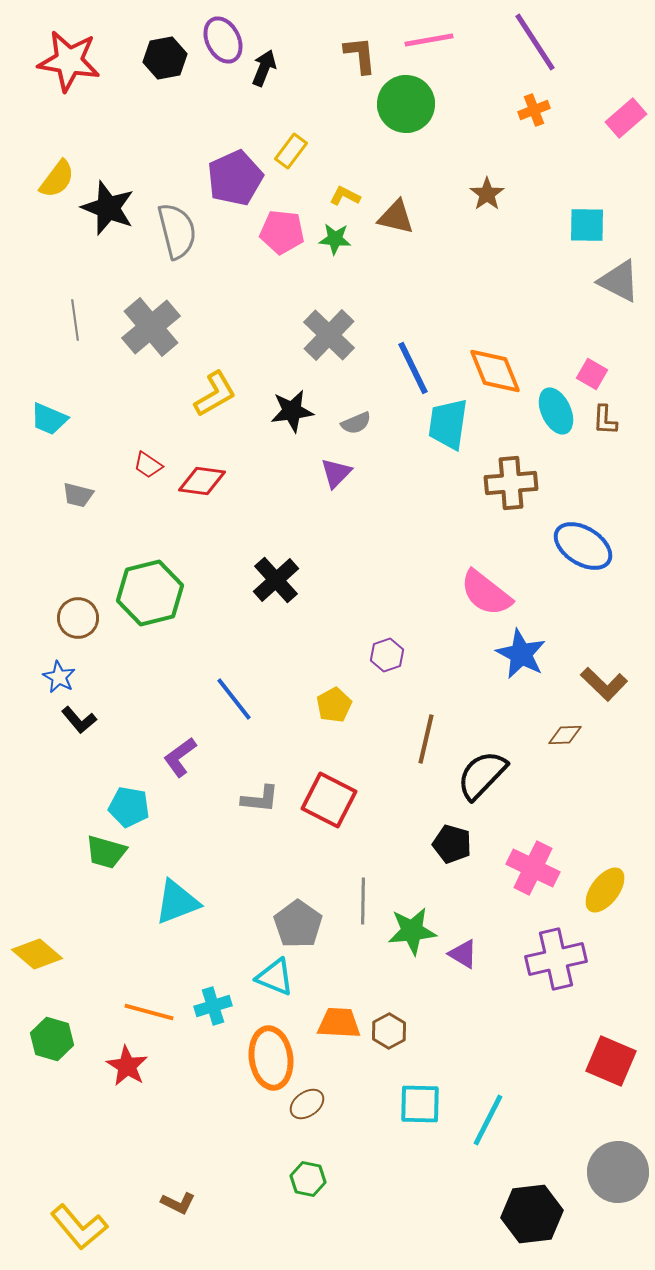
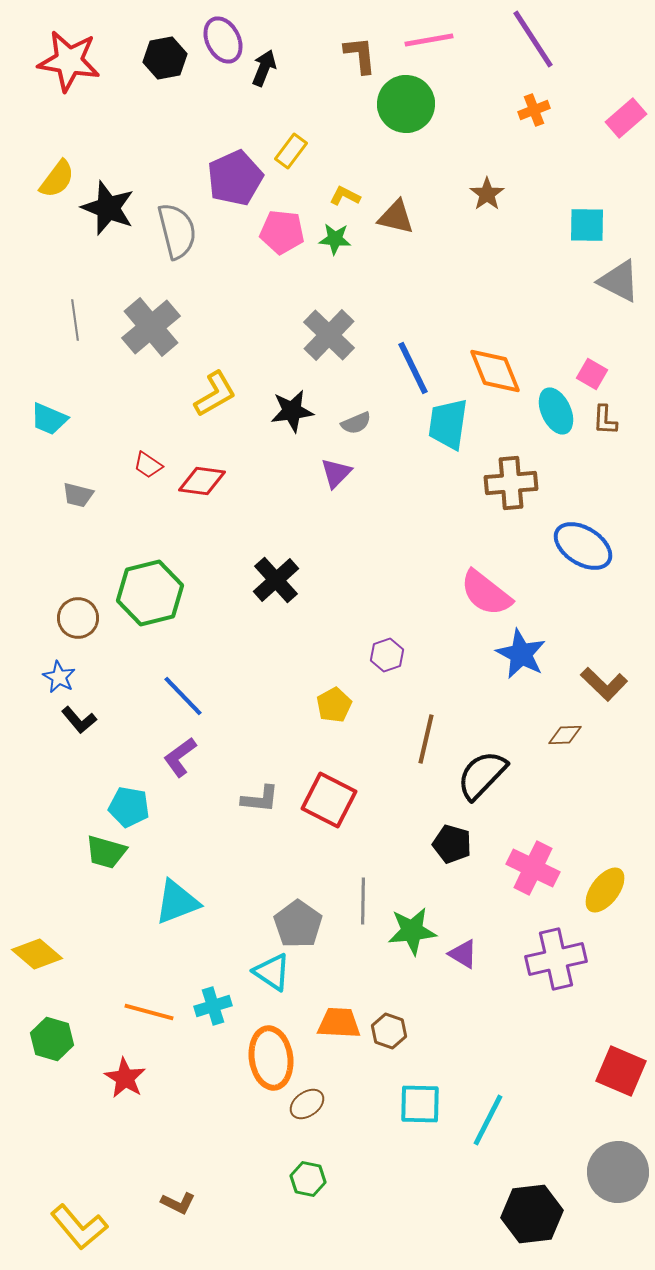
purple line at (535, 42): moved 2 px left, 3 px up
blue line at (234, 699): moved 51 px left, 3 px up; rotated 6 degrees counterclockwise
cyan triangle at (275, 977): moved 3 px left, 5 px up; rotated 12 degrees clockwise
brown hexagon at (389, 1031): rotated 12 degrees counterclockwise
red square at (611, 1061): moved 10 px right, 10 px down
red star at (127, 1066): moved 2 px left, 12 px down
